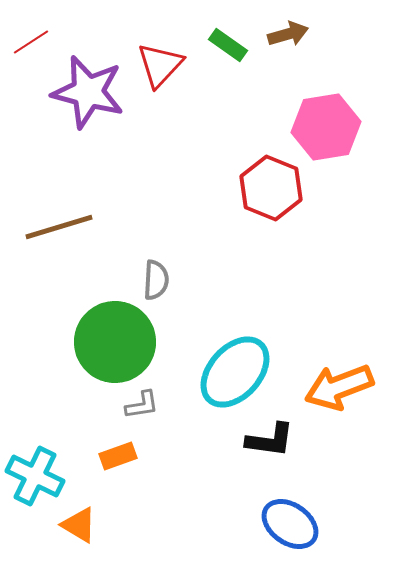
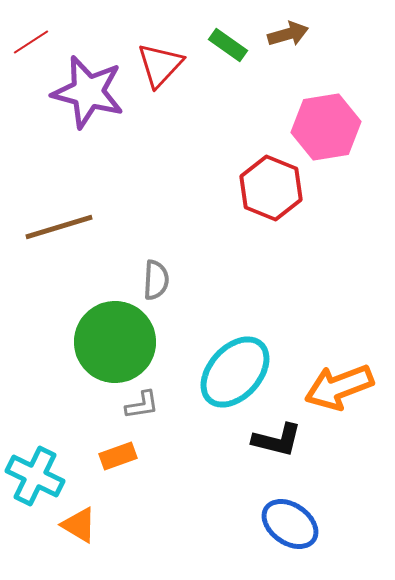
black L-shape: moved 7 px right; rotated 6 degrees clockwise
